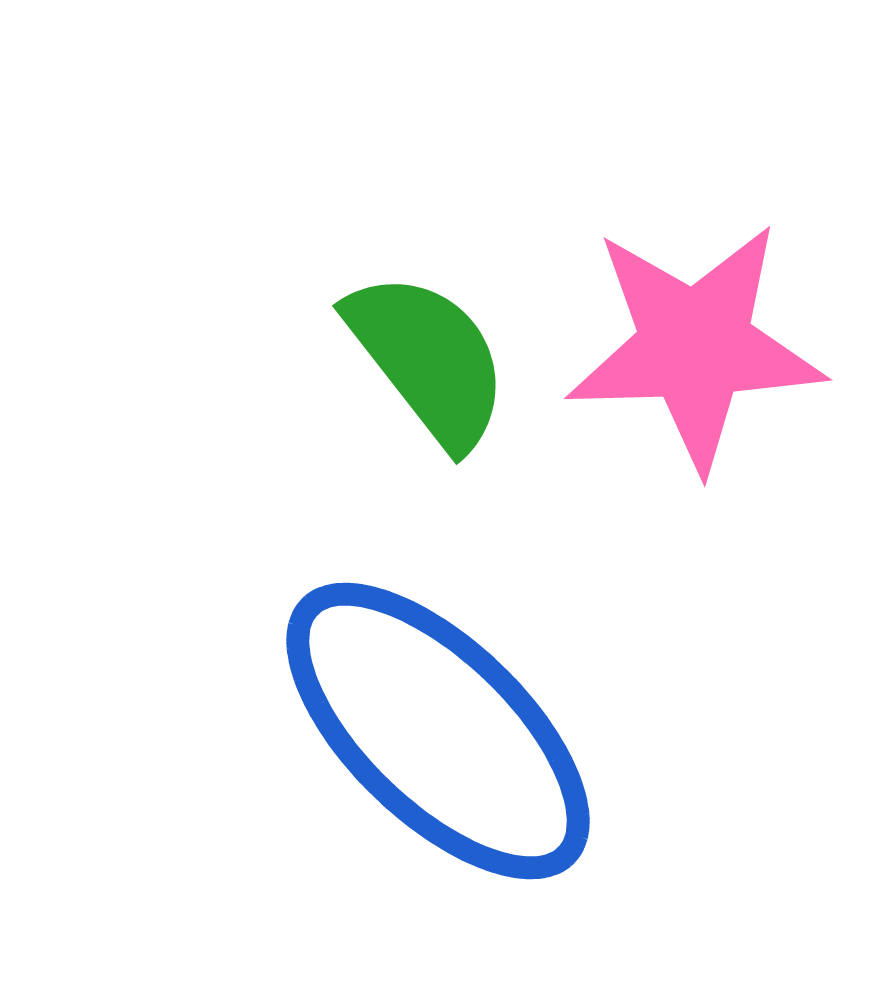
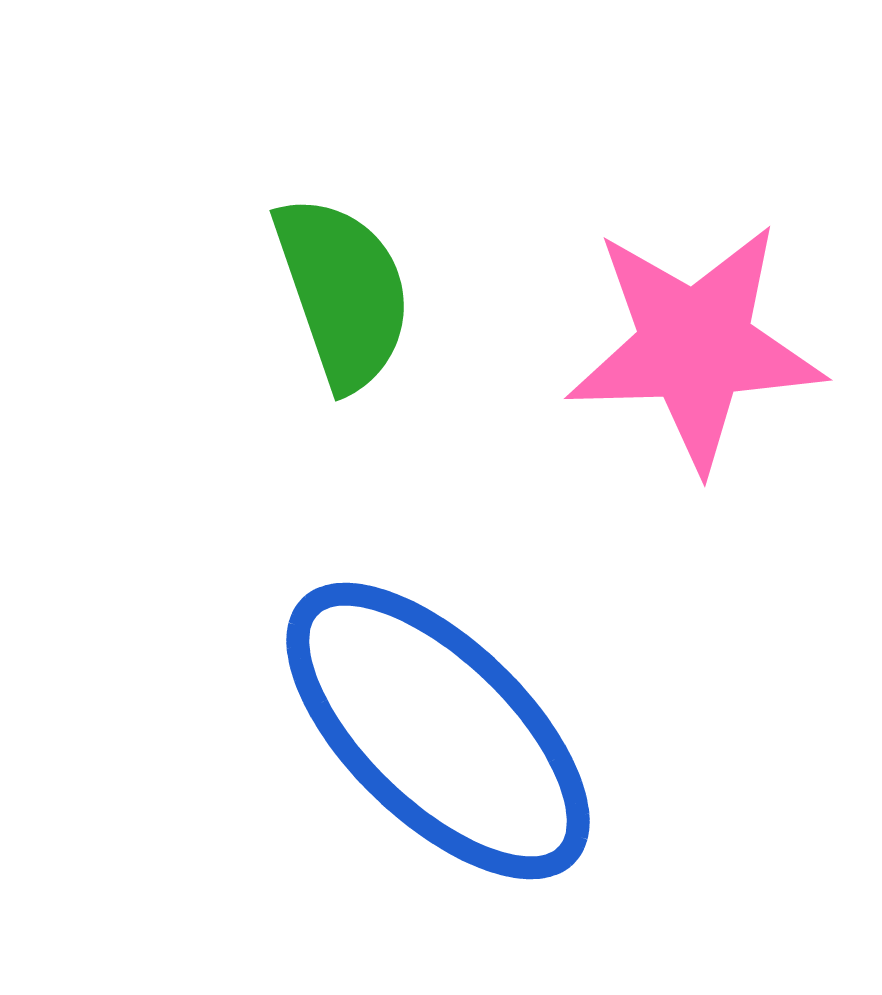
green semicircle: moved 85 px left, 67 px up; rotated 19 degrees clockwise
